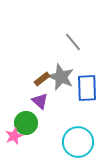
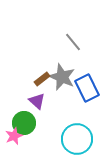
gray star: moved 1 px right
blue rectangle: rotated 24 degrees counterclockwise
purple triangle: moved 3 px left
green circle: moved 2 px left
cyan circle: moved 1 px left, 3 px up
